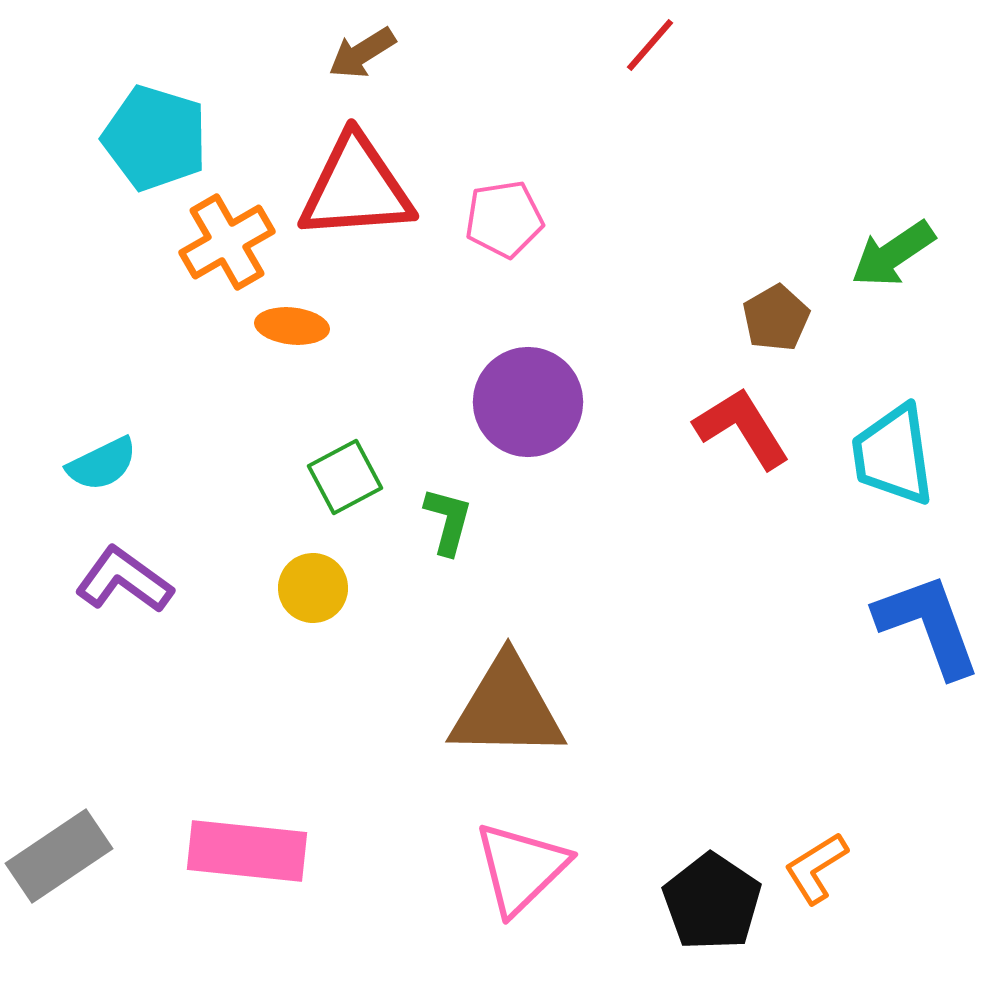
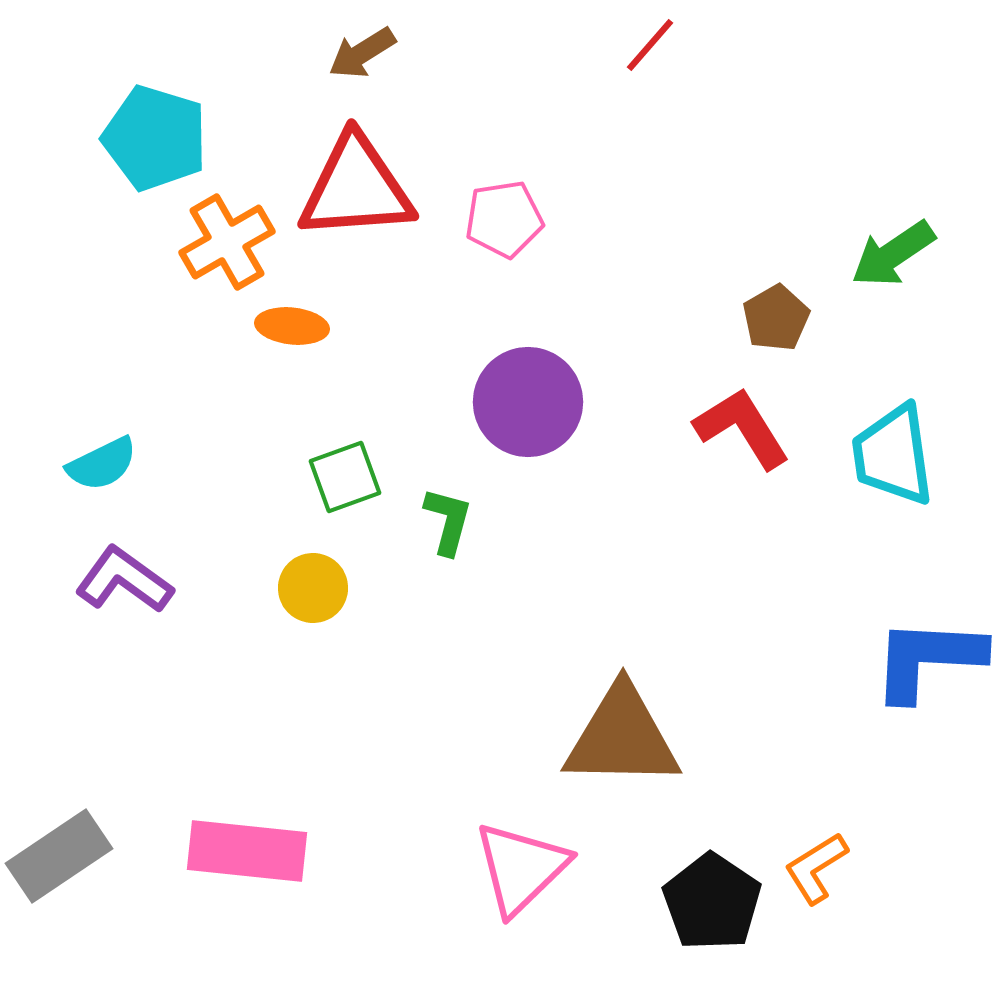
green square: rotated 8 degrees clockwise
blue L-shape: moved 34 px down; rotated 67 degrees counterclockwise
brown triangle: moved 115 px right, 29 px down
